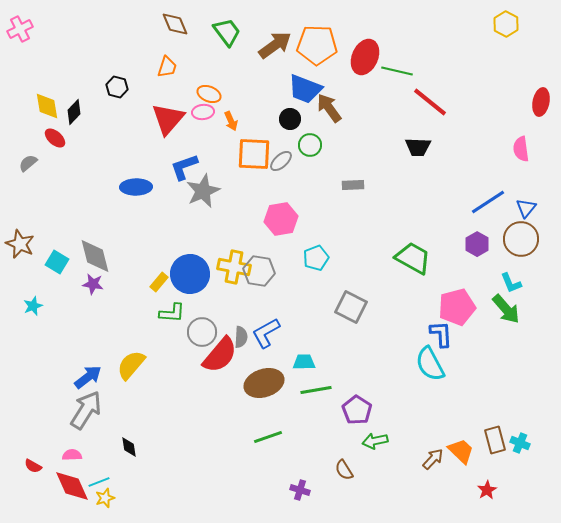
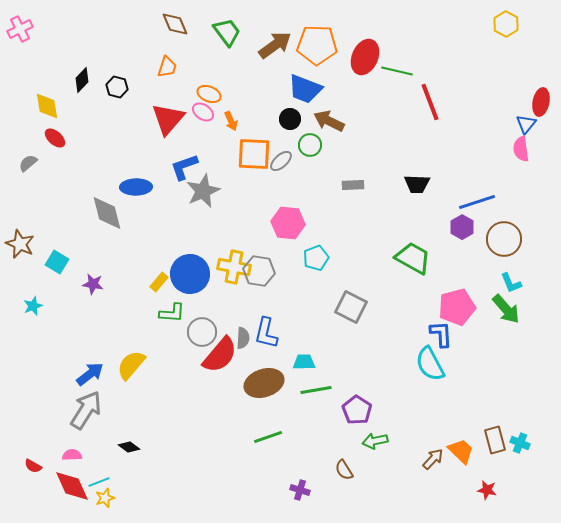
red line at (430, 102): rotated 30 degrees clockwise
brown arrow at (329, 108): moved 13 px down; rotated 28 degrees counterclockwise
black diamond at (74, 112): moved 8 px right, 32 px up
pink ellipse at (203, 112): rotated 40 degrees clockwise
black trapezoid at (418, 147): moved 1 px left, 37 px down
blue line at (488, 202): moved 11 px left; rotated 15 degrees clockwise
blue triangle at (526, 208): moved 84 px up
pink hexagon at (281, 219): moved 7 px right, 4 px down; rotated 16 degrees clockwise
brown circle at (521, 239): moved 17 px left
purple hexagon at (477, 244): moved 15 px left, 17 px up
gray diamond at (95, 256): moved 12 px right, 43 px up
blue L-shape at (266, 333): rotated 48 degrees counterclockwise
gray semicircle at (241, 337): moved 2 px right, 1 px down
blue arrow at (88, 377): moved 2 px right, 3 px up
black diamond at (129, 447): rotated 45 degrees counterclockwise
red star at (487, 490): rotated 30 degrees counterclockwise
